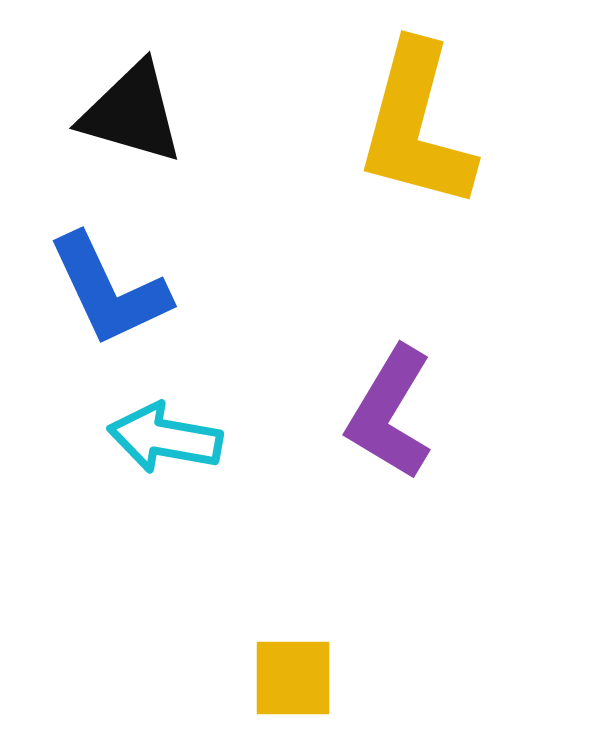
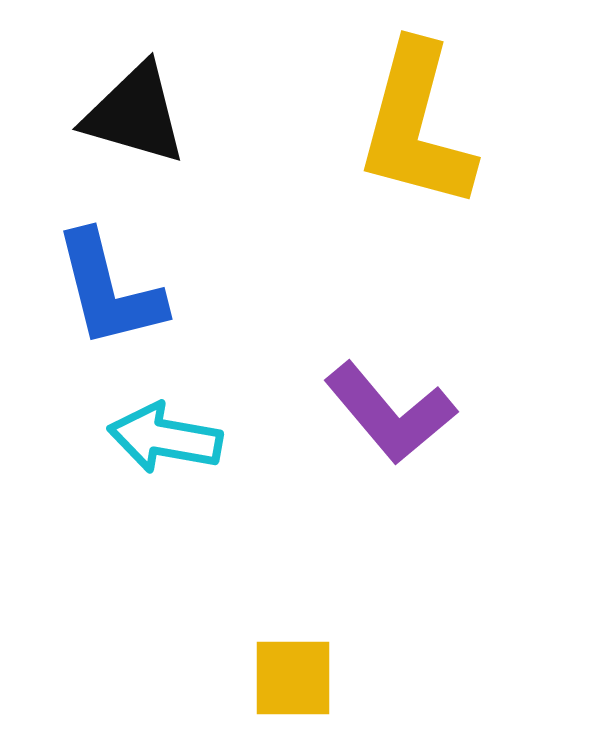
black triangle: moved 3 px right, 1 px down
blue L-shape: rotated 11 degrees clockwise
purple L-shape: rotated 71 degrees counterclockwise
